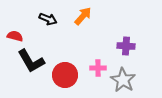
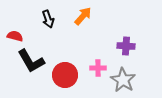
black arrow: rotated 48 degrees clockwise
